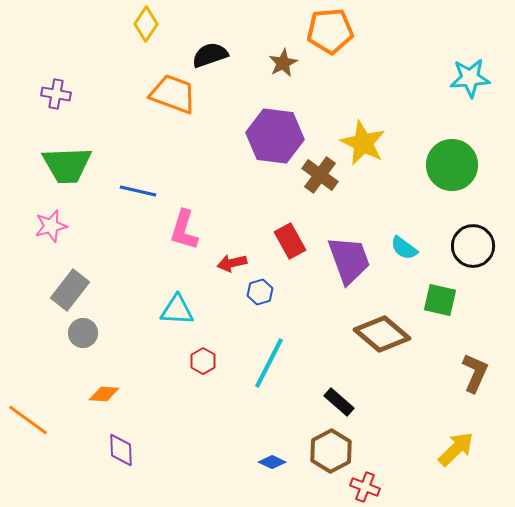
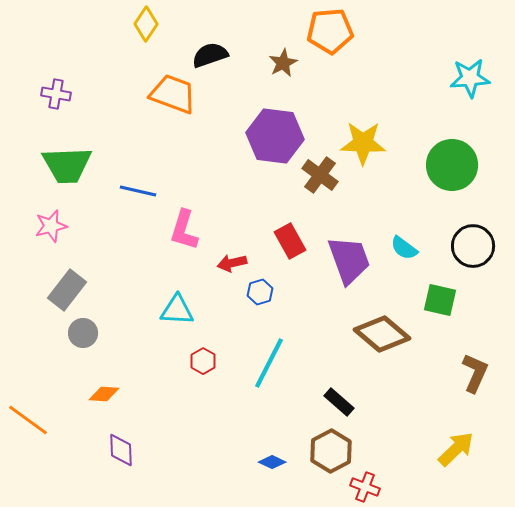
yellow star: rotated 24 degrees counterclockwise
gray rectangle: moved 3 px left
